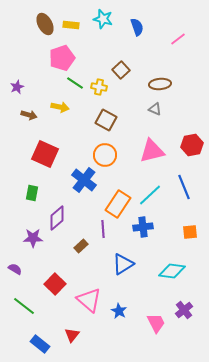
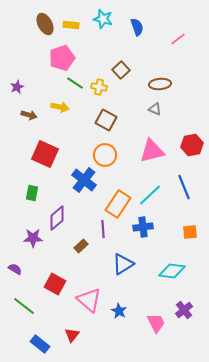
red square at (55, 284): rotated 15 degrees counterclockwise
